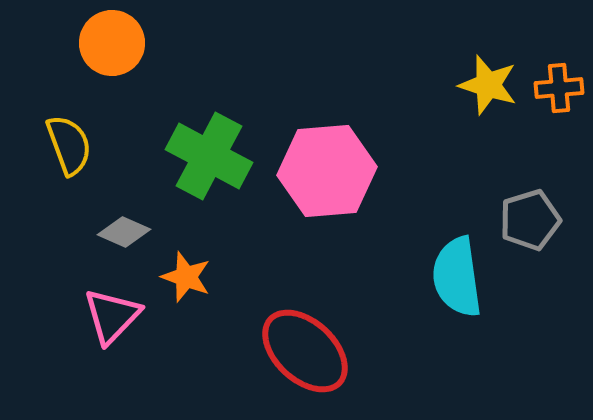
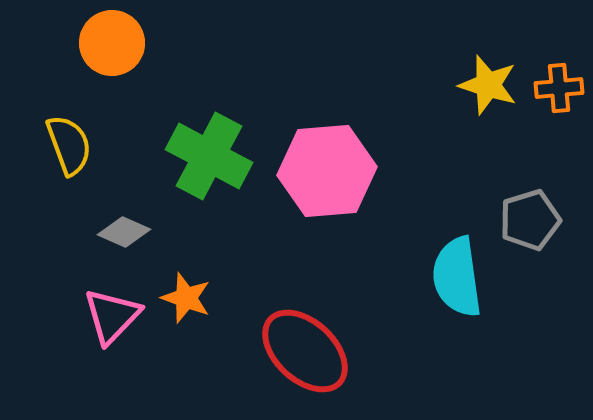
orange star: moved 21 px down
